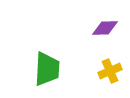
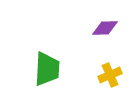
yellow cross: moved 4 px down
